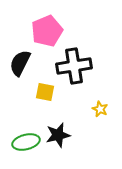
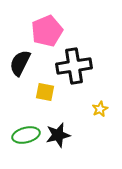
yellow star: rotated 21 degrees clockwise
green ellipse: moved 7 px up
